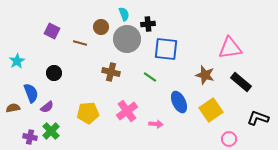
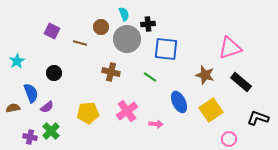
pink triangle: rotated 10 degrees counterclockwise
